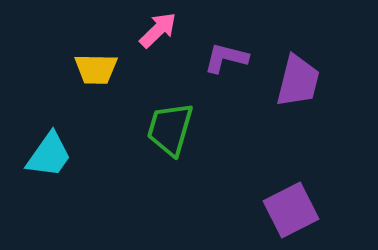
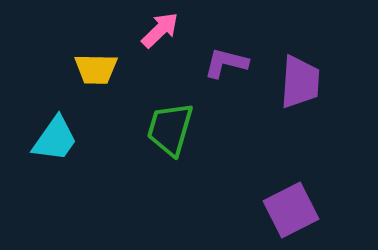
pink arrow: moved 2 px right
purple L-shape: moved 5 px down
purple trapezoid: moved 2 px right, 1 px down; rotated 10 degrees counterclockwise
cyan trapezoid: moved 6 px right, 16 px up
